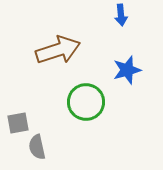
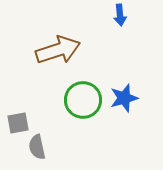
blue arrow: moved 1 px left
blue star: moved 3 px left, 28 px down
green circle: moved 3 px left, 2 px up
